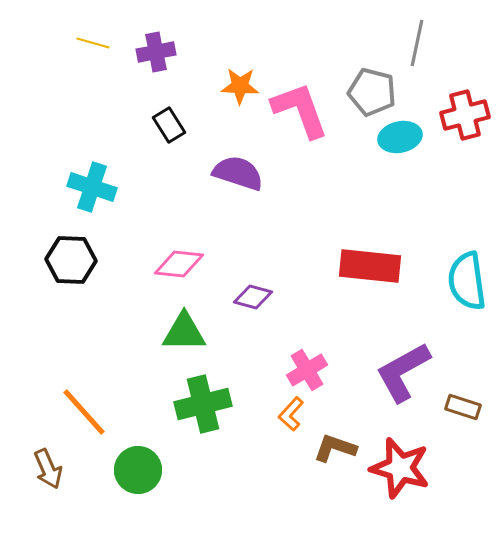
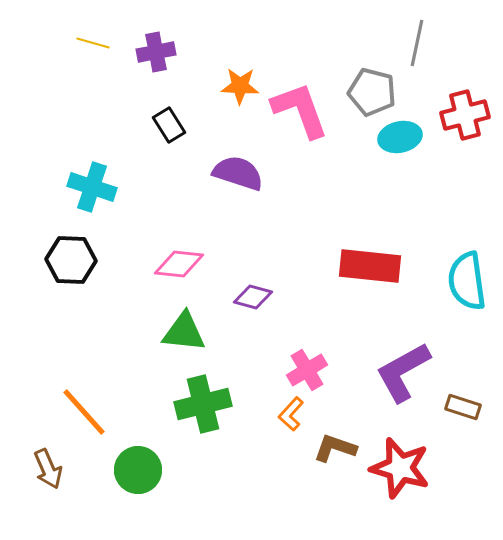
green triangle: rotated 6 degrees clockwise
